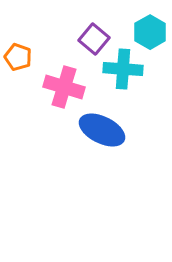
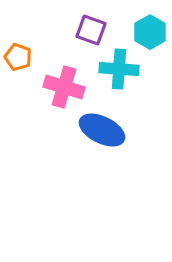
purple square: moved 3 px left, 9 px up; rotated 20 degrees counterclockwise
cyan cross: moved 4 px left
